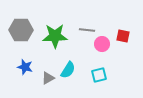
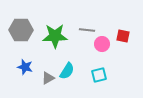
cyan semicircle: moved 1 px left, 1 px down
